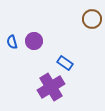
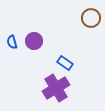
brown circle: moved 1 px left, 1 px up
purple cross: moved 5 px right, 1 px down
